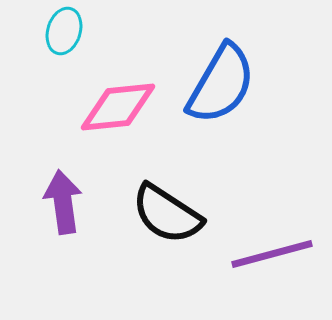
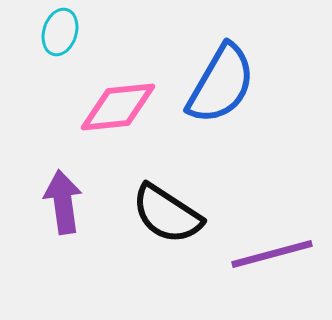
cyan ellipse: moved 4 px left, 1 px down
